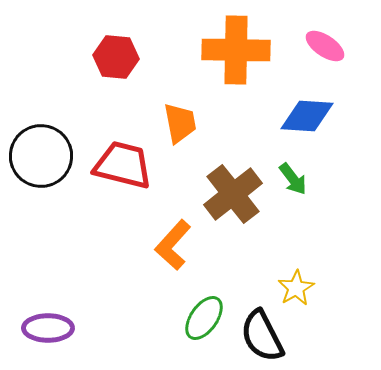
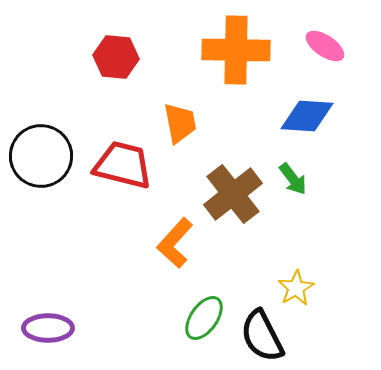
orange L-shape: moved 2 px right, 2 px up
